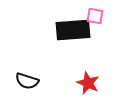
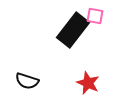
black rectangle: rotated 48 degrees counterclockwise
